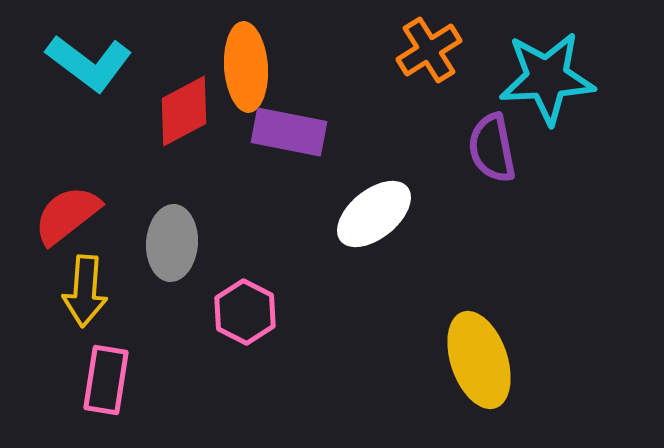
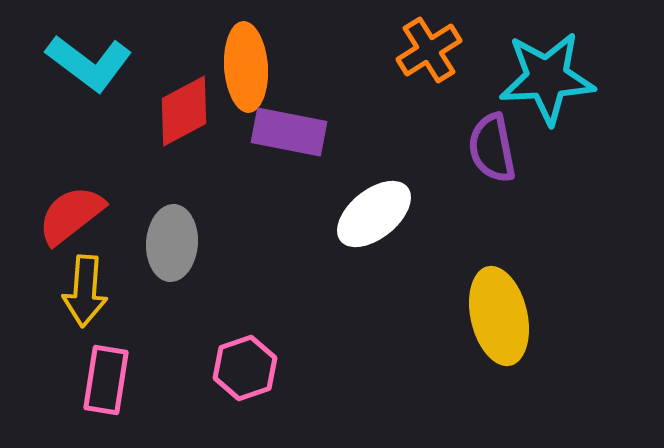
red semicircle: moved 4 px right
pink hexagon: moved 56 px down; rotated 14 degrees clockwise
yellow ellipse: moved 20 px right, 44 px up; rotated 6 degrees clockwise
